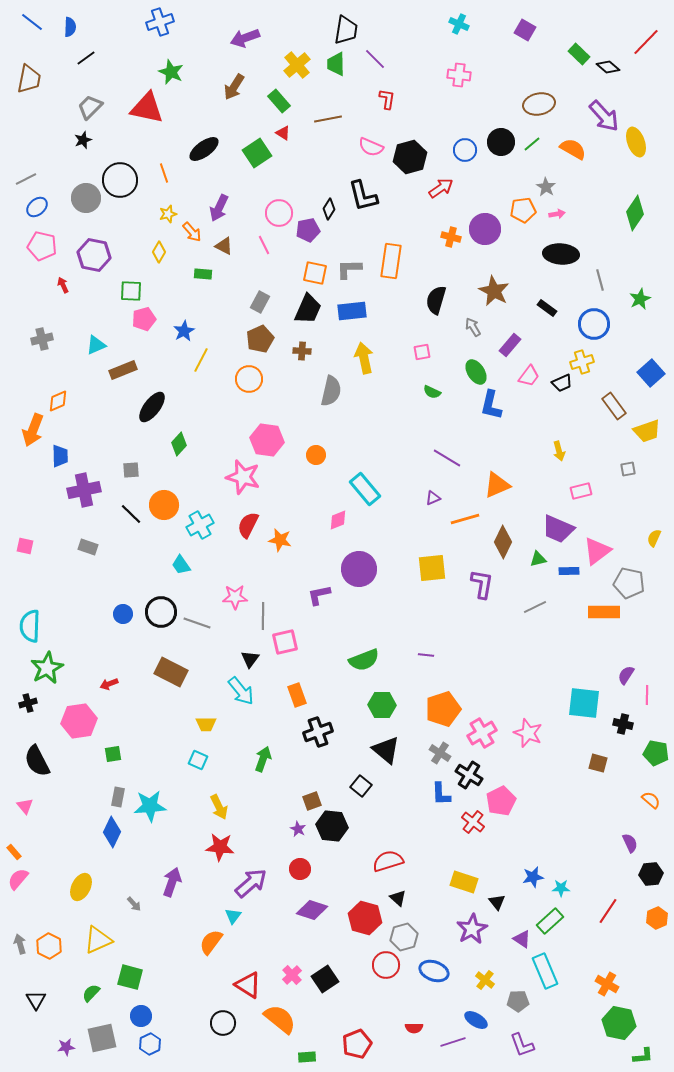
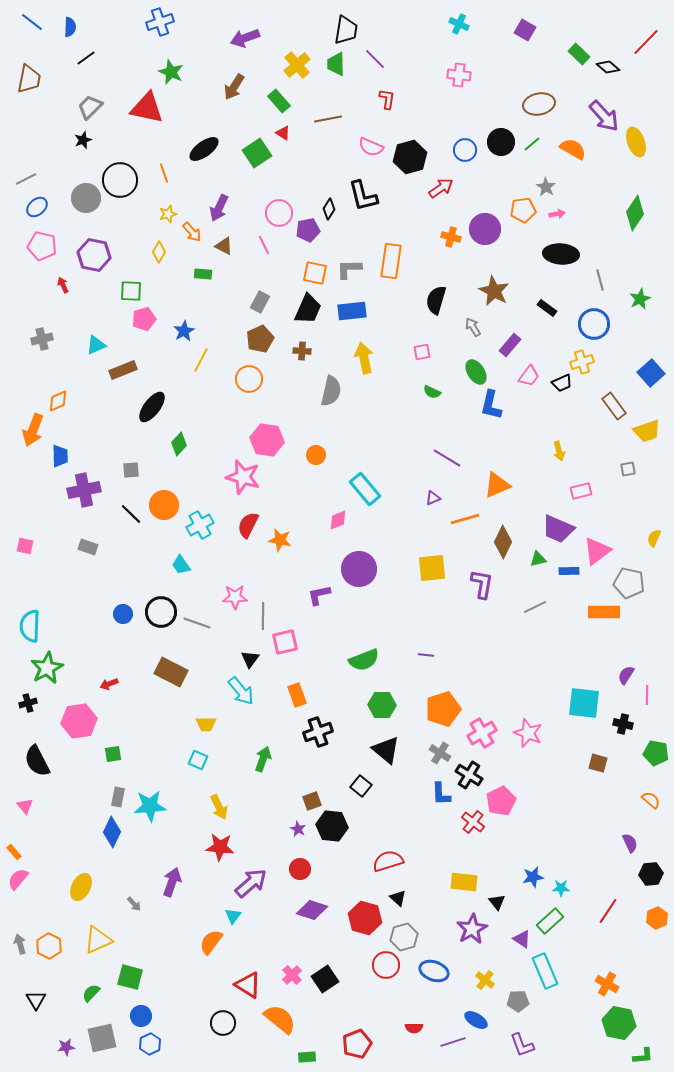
yellow rectangle at (464, 882): rotated 12 degrees counterclockwise
